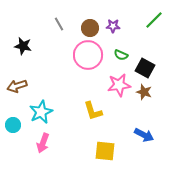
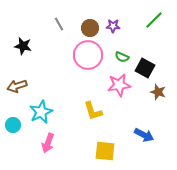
green semicircle: moved 1 px right, 2 px down
brown star: moved 14 px right
pink arrow: moved 5 px right
